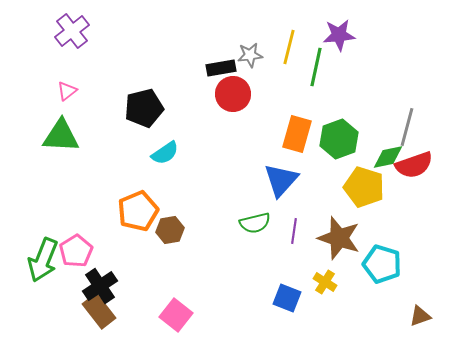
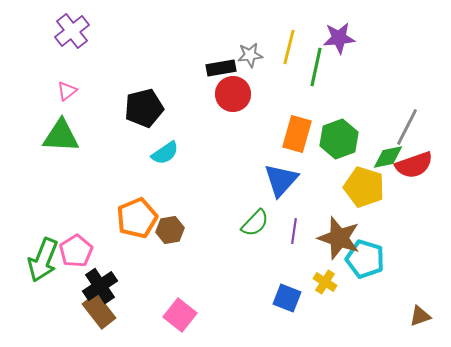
purple star: moved 3 px down
gray line: rotated 12 degrees clockwise
orange pentagon: moved 1 px left, 7 px down
green semicircle: rotated 32 degrees counterclockwise
cyan pentagon: moved 17 px left, 5 px up
pink square: moved 4 px right
